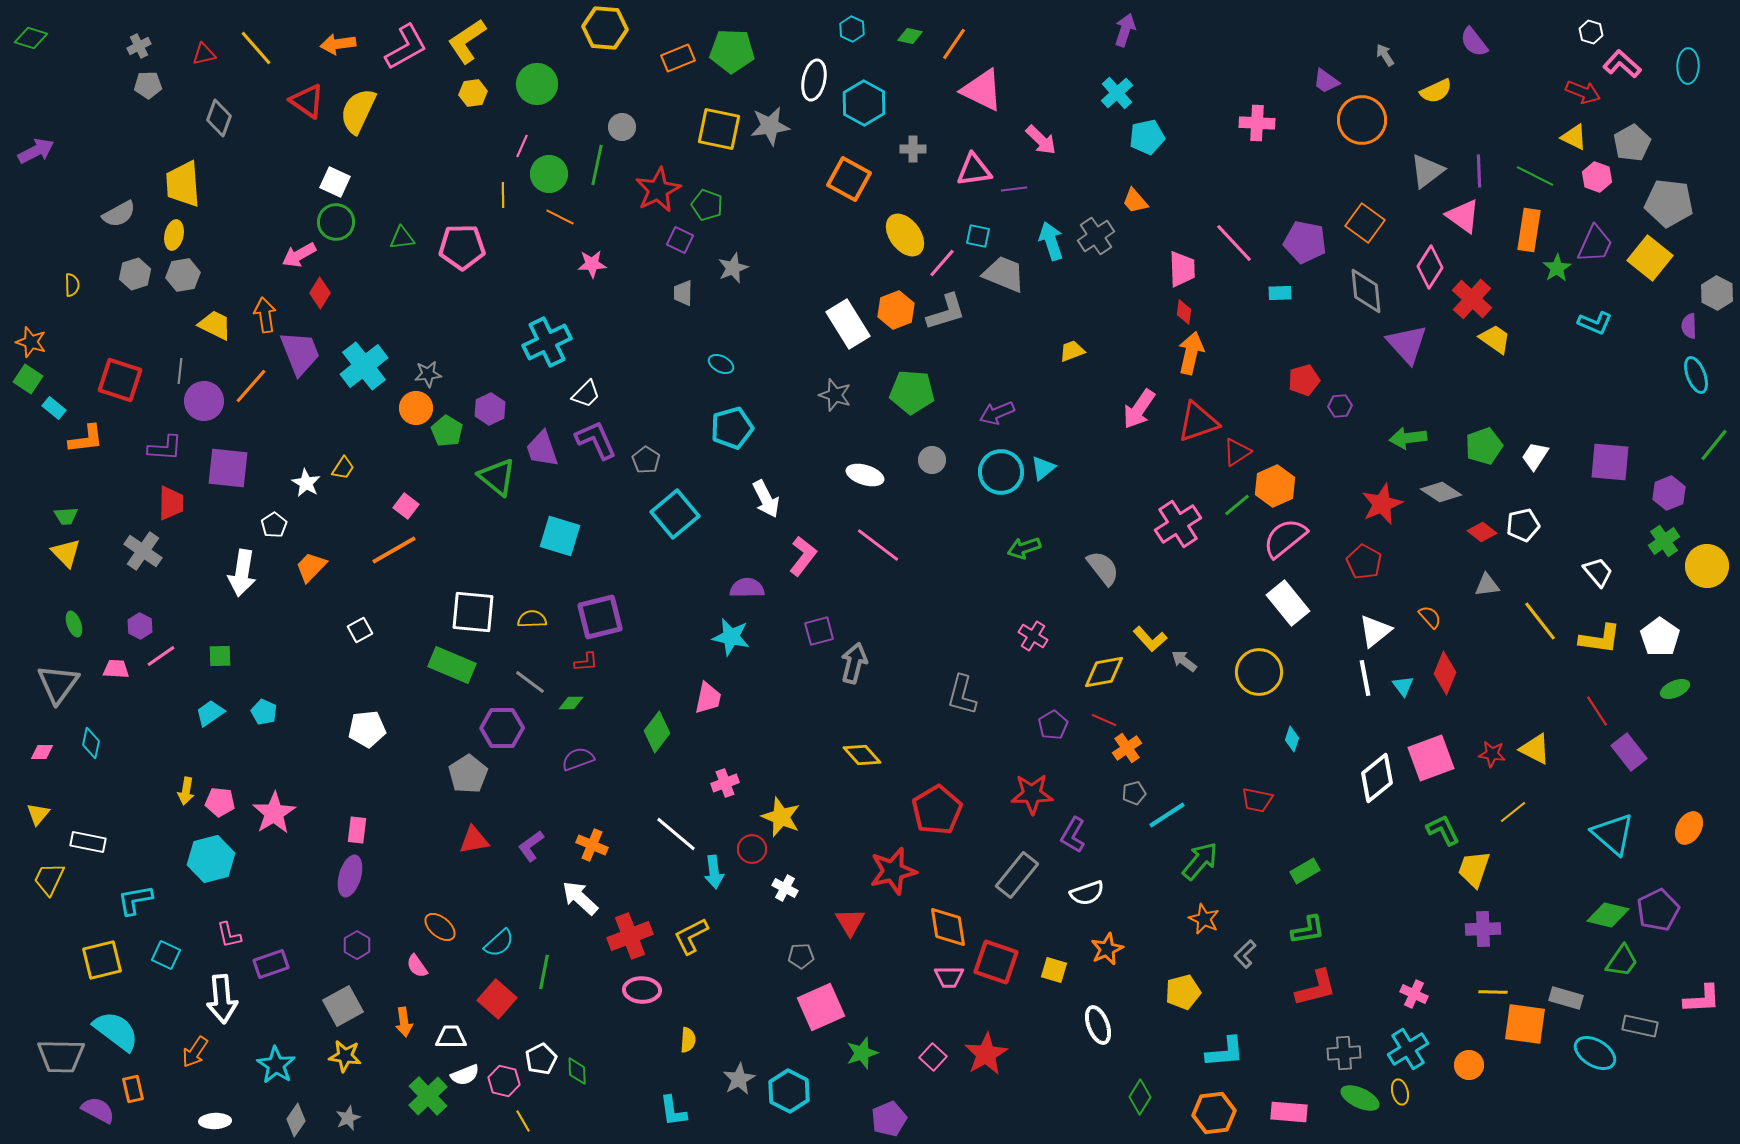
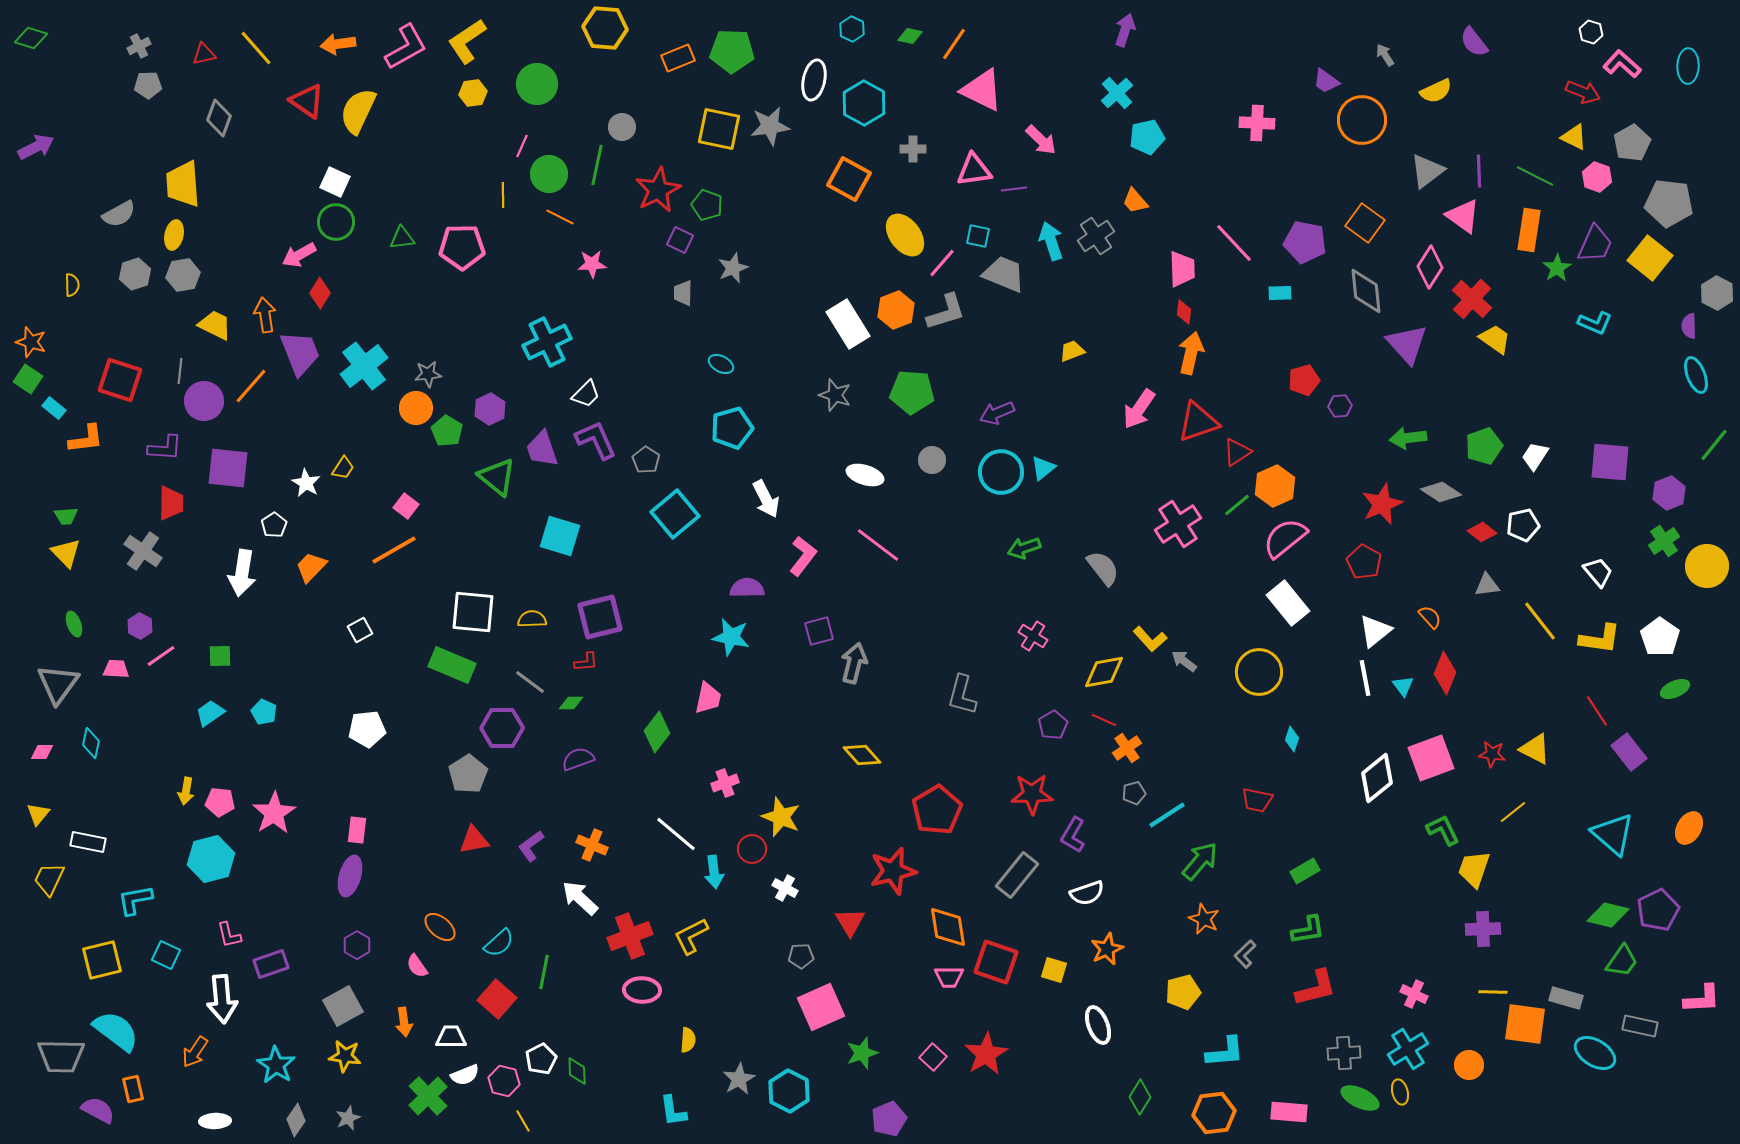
purple arrow at (36, 151): moved 4 px up
